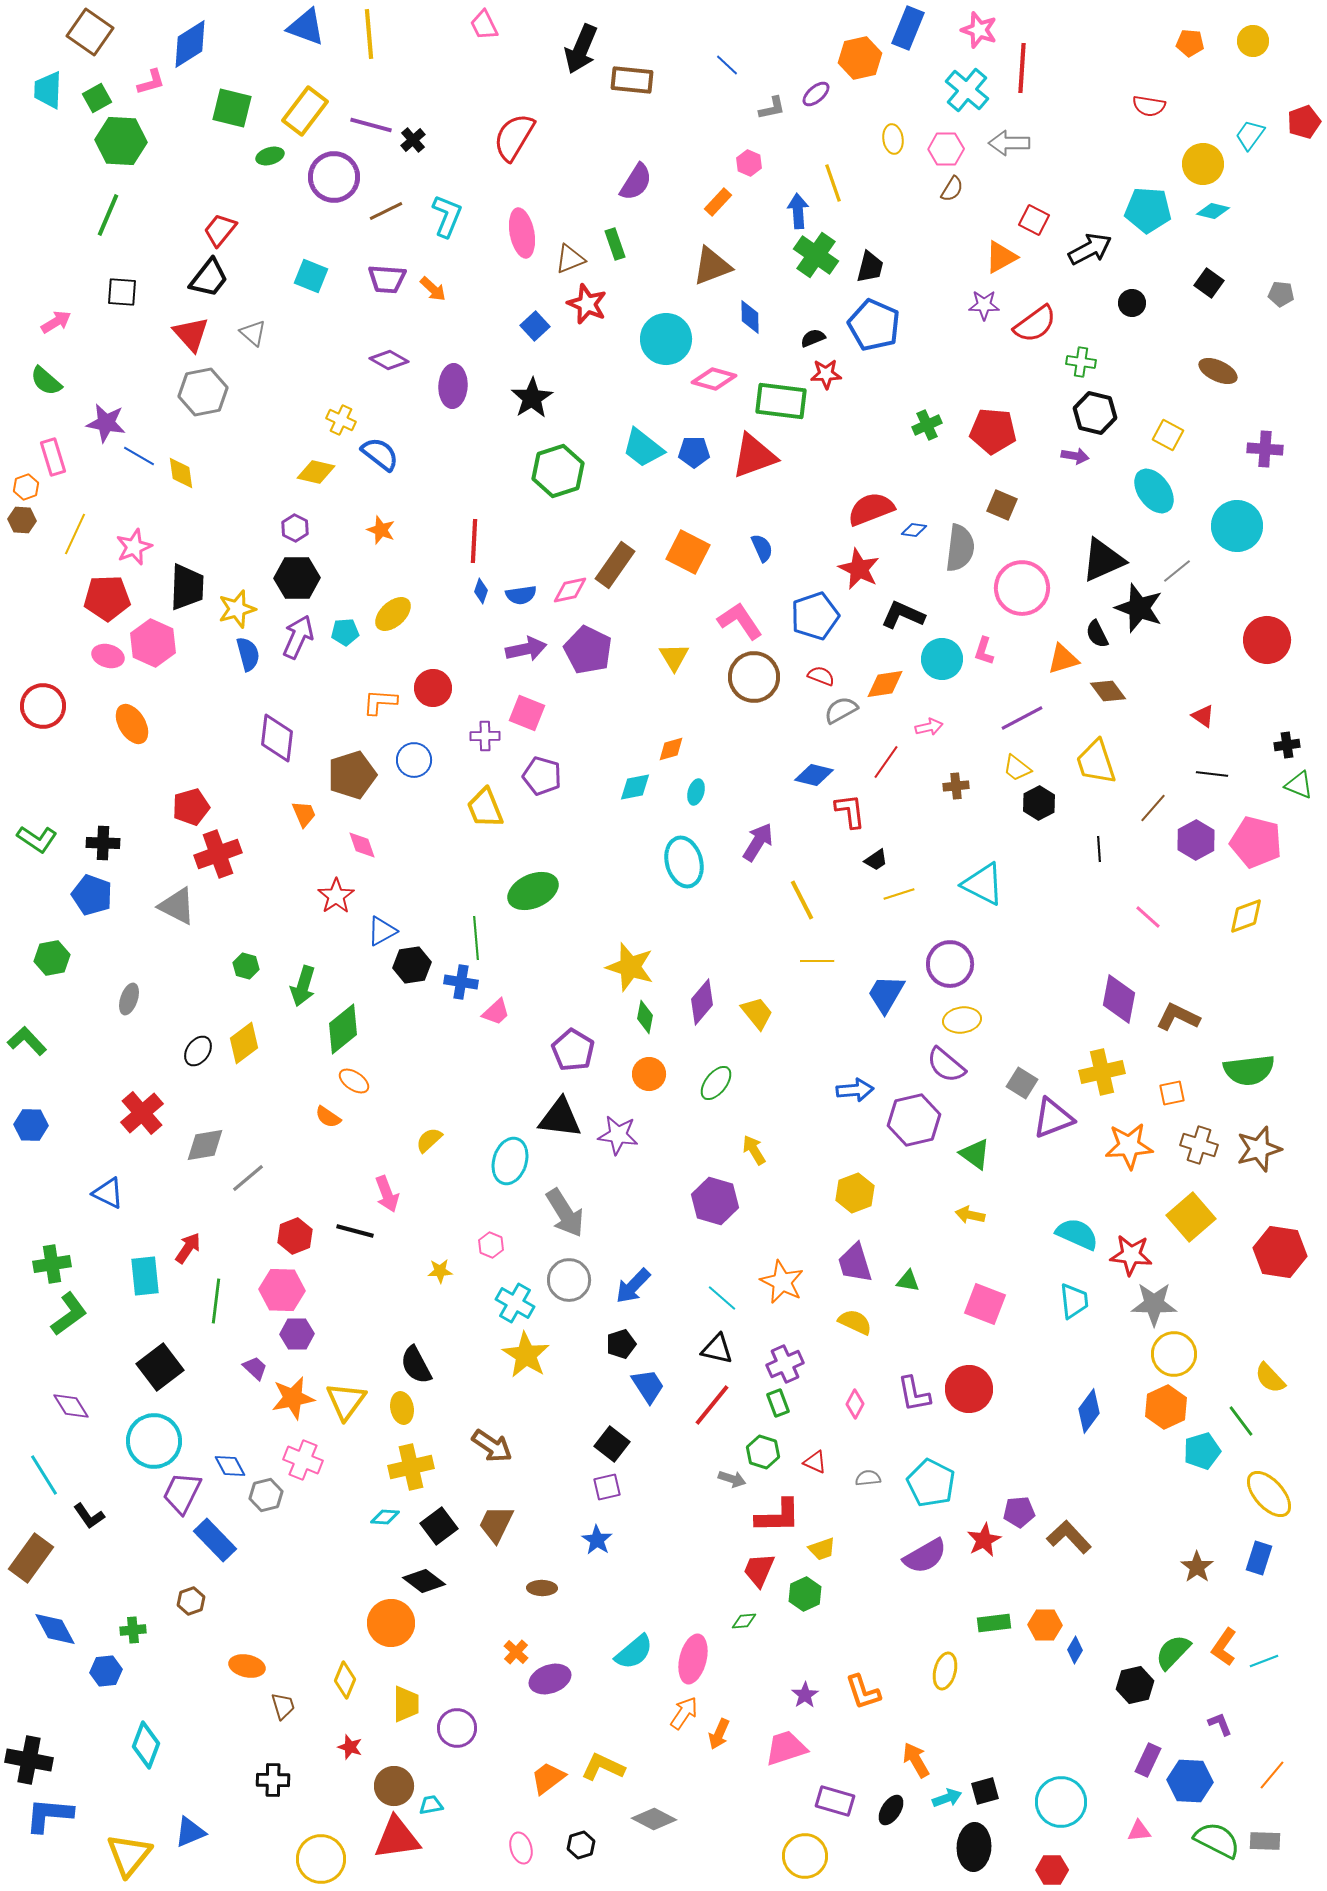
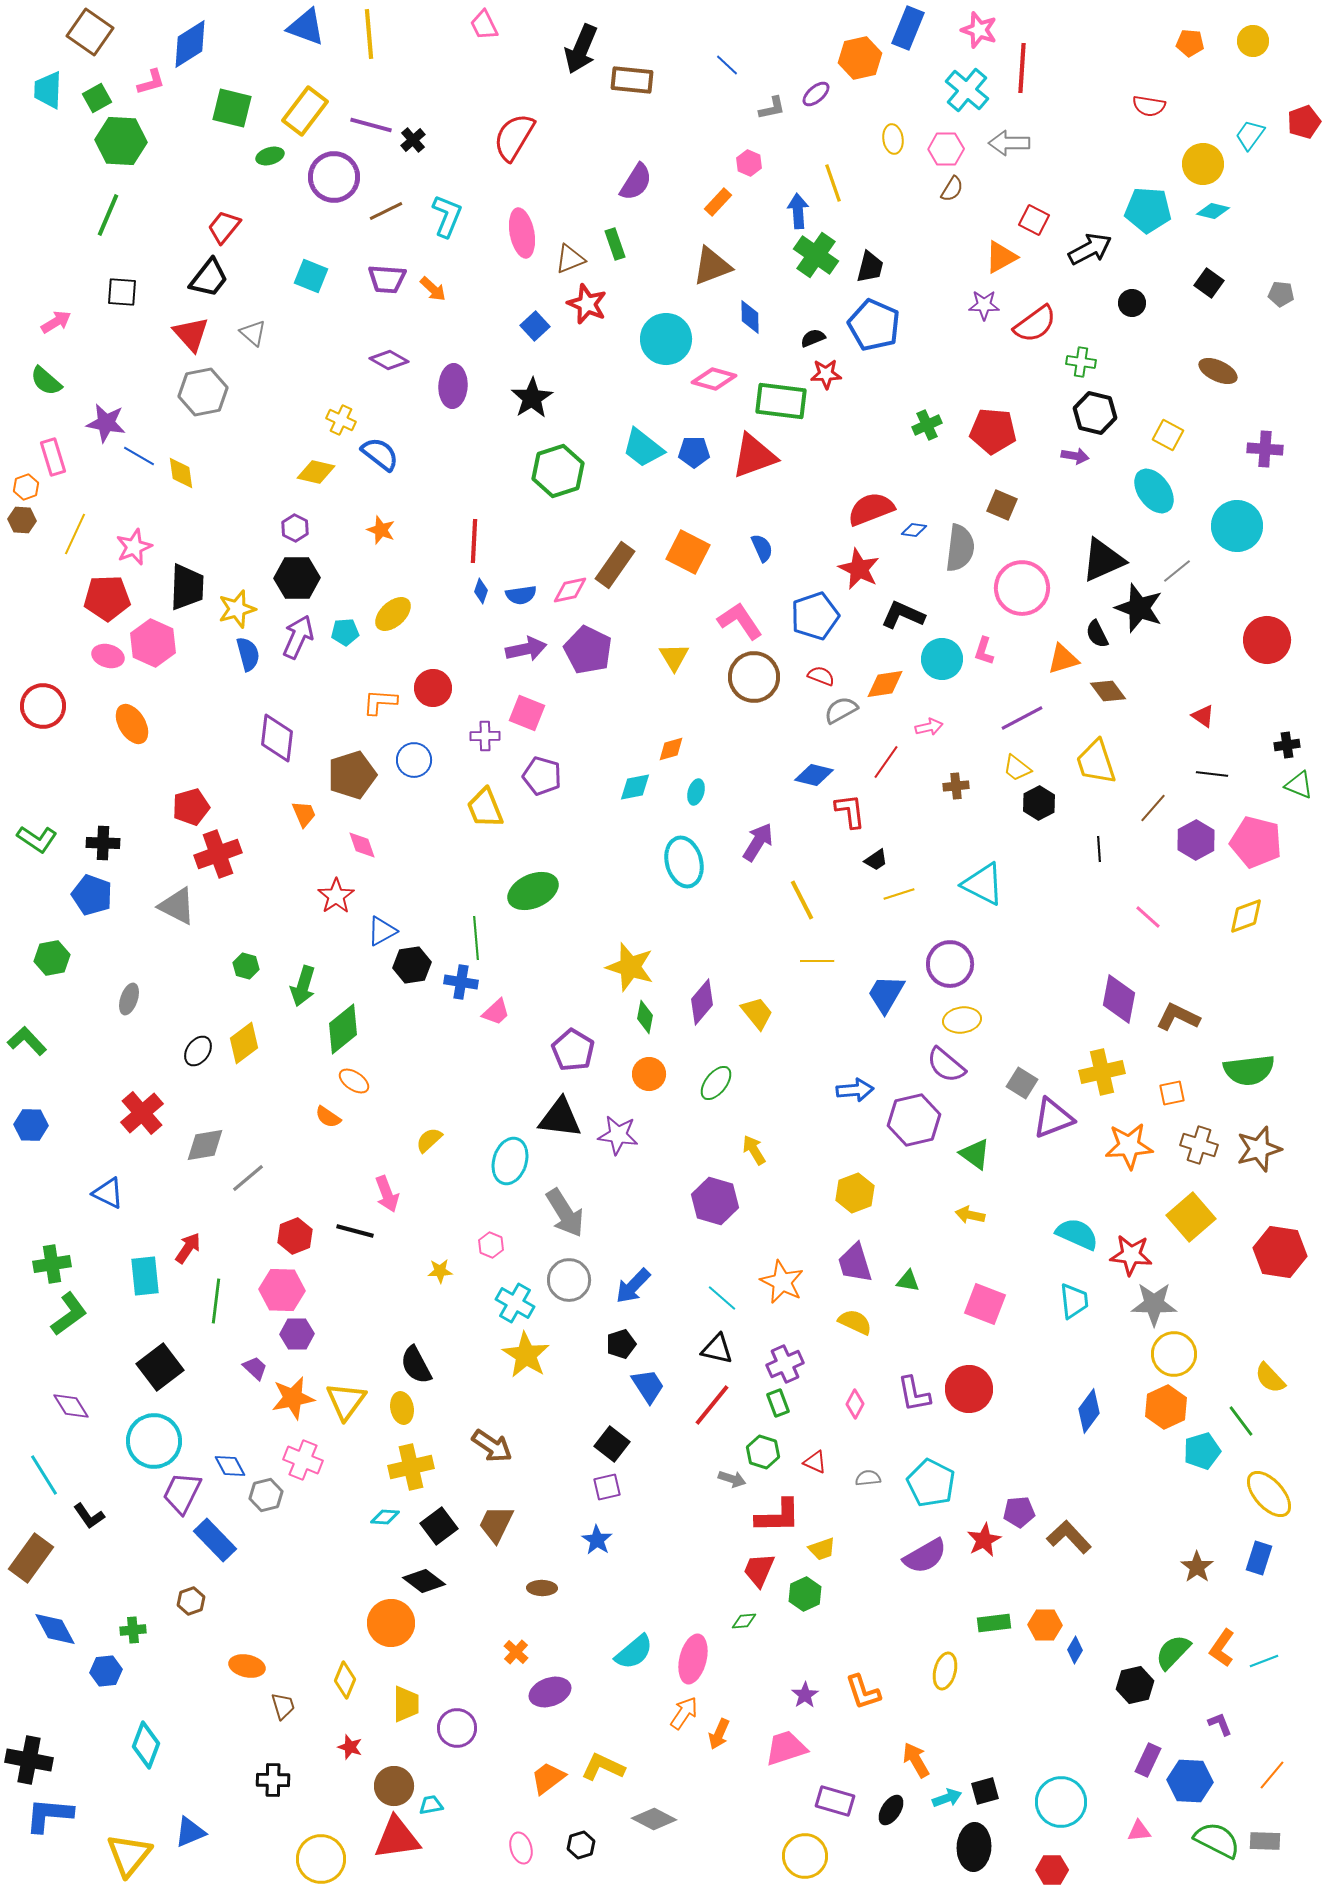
red trapezoid at (220, 230): moved 4 px right, 3 px up
orange L-shape at (1224, 1647): moved 2 px left, 1 px down
purple ellipse at (550, 1679): moved 13 px down
